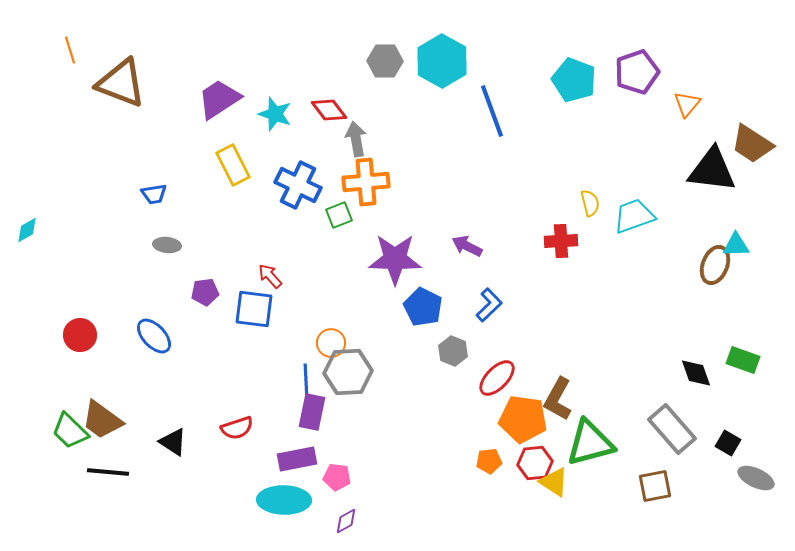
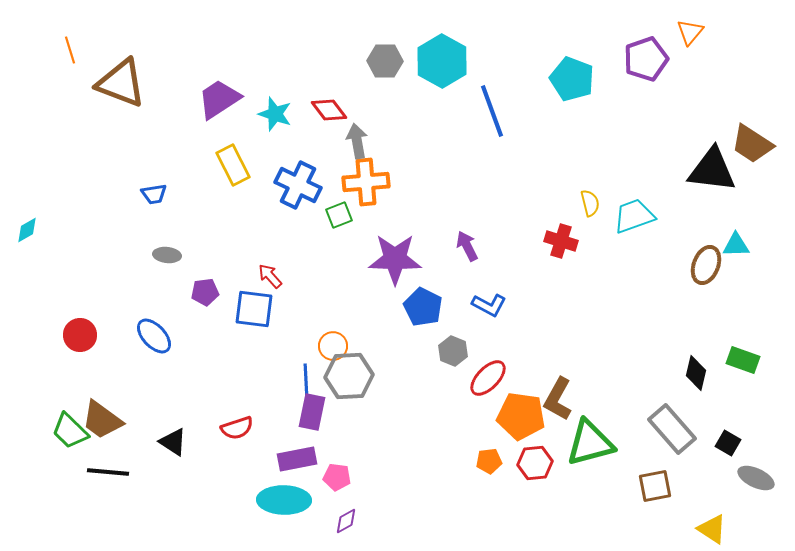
purple pentagon at (637, 72): moved 9 px right, 13 px up
cyan pentagon at (574, 80): moved 2 px left, 1 px up
orange triangle at (687, 104): moved 3 px right, 72 px up
gray arrow at (356, 139): moved 1 px right, 2 px down
red cross at (561, 241): rotated 20 degrees clockwise
gray ellipse at (167, 245): moved 10 px down
purple arrow at (467, 246): rotated 36 degrees clockwise
brown ellipse at (715, 265): moved 9 px left
blue L-shape at (489, 305): rotated 72 degrees clockwise
orange circle at (331, 343): moved 2 px right, 3 px down
gray hexagon at (348, 372): moved 1 px right, 4 px down
black diamond at (696, 373): rotated 32 degrees clockwise
red ellipse at (497, 378): moved 9 px left
orange pentagon at (523, 419): moved 2 px left, 3 px up
yellow triangle at (554, 482): moved 158 px right, 47 px down
